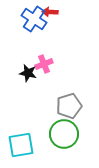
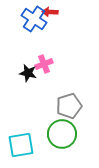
green circle: moved 2 px left
